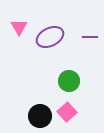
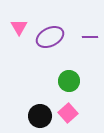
pink square: moved 1 px right, 1 px down
